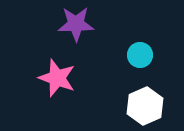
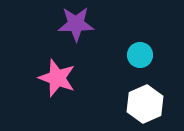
white hexagon: moved 2 px up
